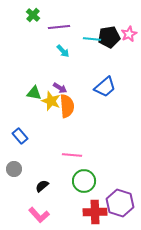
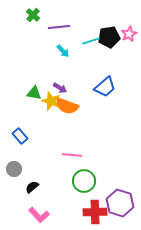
cyan line: moved 1 px left, 2 px down; rotated 24 degrees counterclockwise
orange semicircle: rotated 115 degrees clockwise
black semicircle: moved 10 px left, 1 px down
